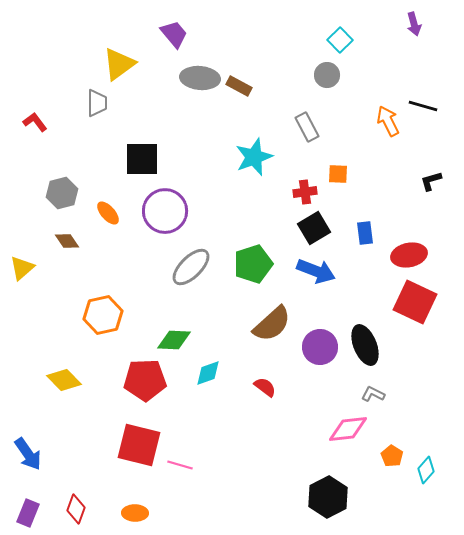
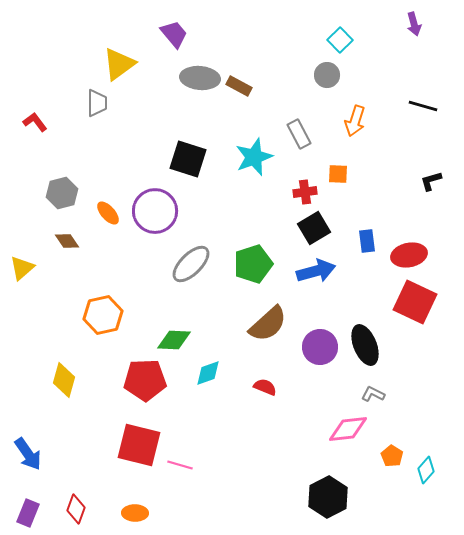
orange arrow at (388, 121): moved 33 px left; rotated 136 degrees counterclockwise
gray rectangle at (307, 127): moved 8 px left, 7 px down
black square at (142, 159): moved 46 px right; rotated 18 degrees clockwise
purple circle at (165, 211): moved 10 px left
blue rectangle at (365, 233): moved 2 px right, 8 px down
gray ellipse at (191, 267): moved 3 px up
blue arrow at (316, 271): rotated 36 degrees counterclockwise
brown semicircle at (272, 324): moved 4 px left
yellow diamond at (64, 380): rotated 60 degrees clockwise
red semicircle at (265, 387): rotated 15 degrees counterclockwise
